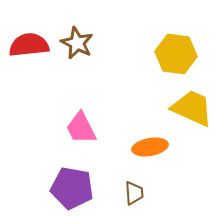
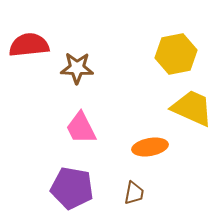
brown star: moved 25 px down; rotated 24 degrees counterclockwise
yellow hexagon: rotated 18 degrees counterclockwise
brown trapezoid: rotated 15 degrees clockwise
